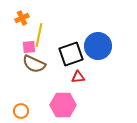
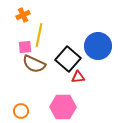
orange cross: moved 1 px right, 3 px up
pink square: moved 4 px left
black square: moved 3 px left, 5 px down; rotated 30 degrees counterclockwise
pink hexagon: moved 2 px down
